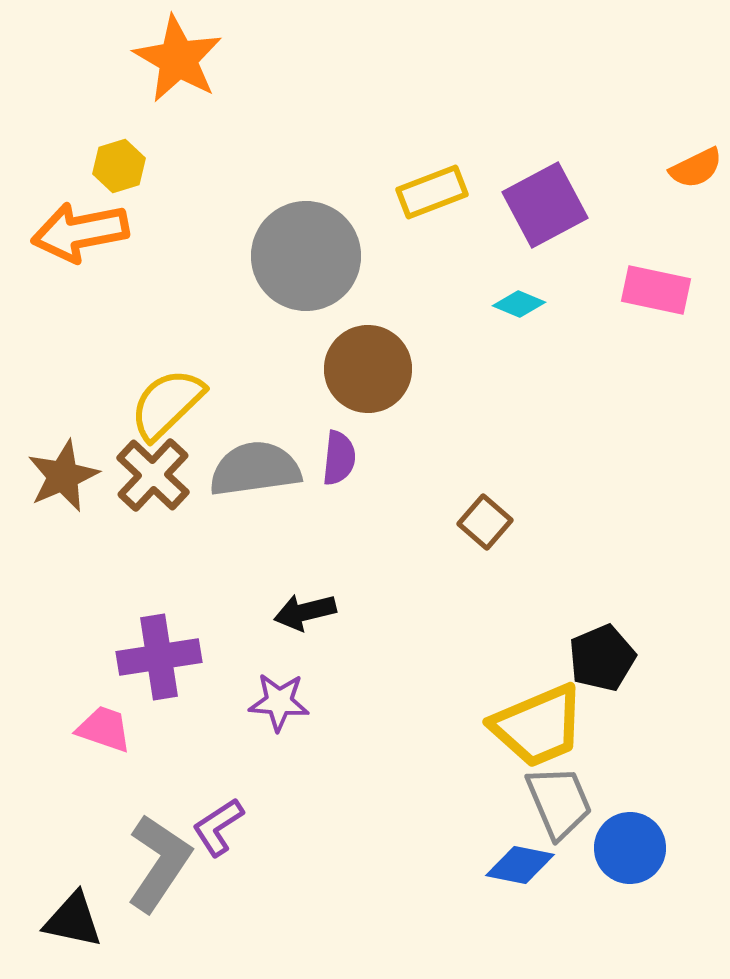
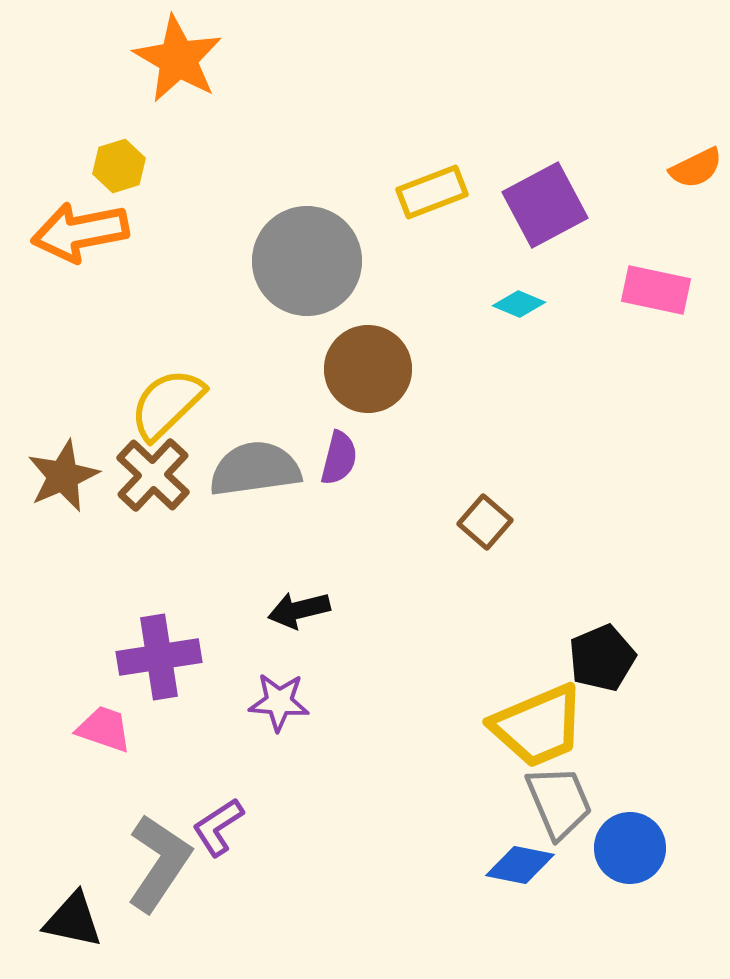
gray circle: moved 1 px right, 5 px down
purple semicircle: rotated 8 degrees clockwise
black arrow: moved 6 px left, 2 px up
